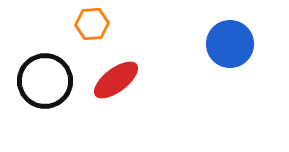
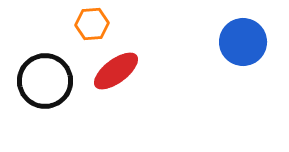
blue circle: moved 13 px right, 2 px up
red ellipse: moved 9 px up
